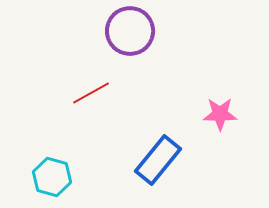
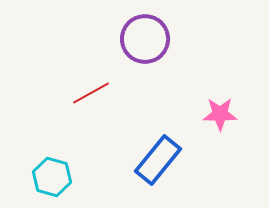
purple circle: moved 15 px right, 8 px down
